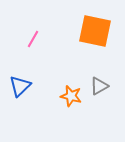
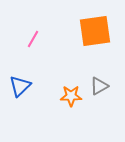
orange square: rotated 20 degrees counterclockwise
orange star: rotated 15 degrees counterclockwise
